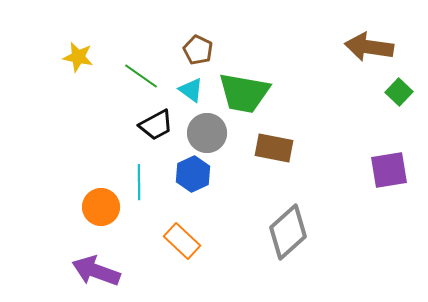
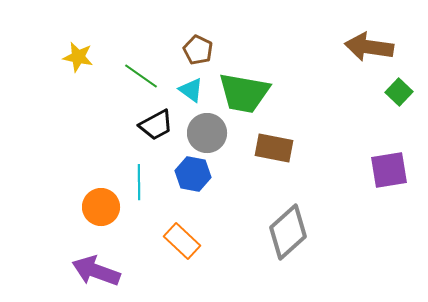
blue hexagon: rotated 24 degrees counterclockwise
